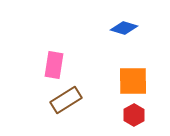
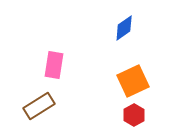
blue diamond: rotated 52 degrees counterclockwise
orange square: rotated 24 degrees counterclockwise
brown rectangle: moved 27 px left, 6 px down
